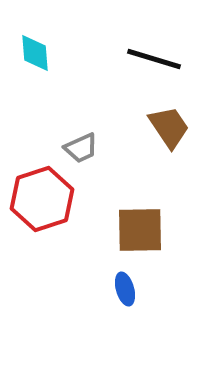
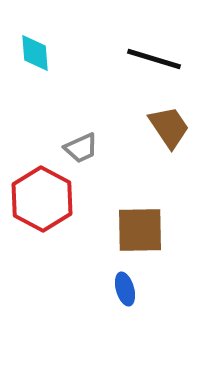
red hexagon: rotated 14 degrees counterclockwise
